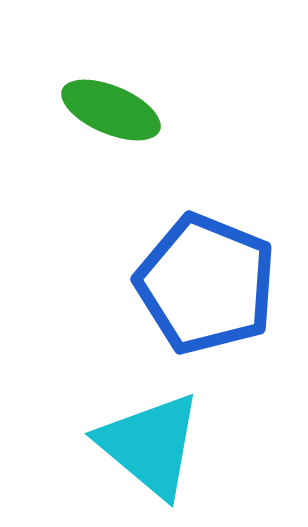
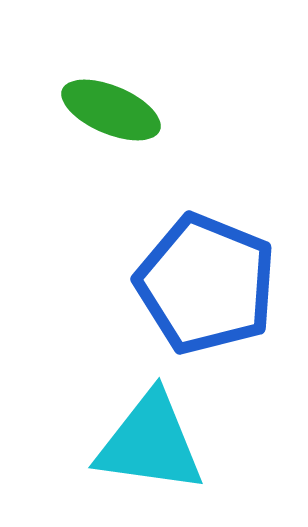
cyan triangle: moved 2 px up; rotated 32 degrees counterclockwise
